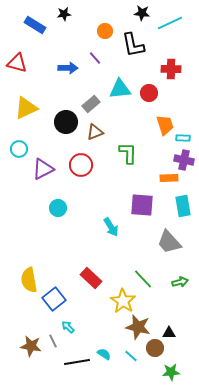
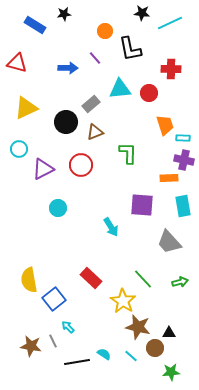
black L-shape at (133, 45): moved 3 px left, 4 px down
